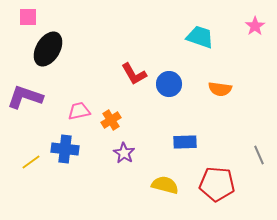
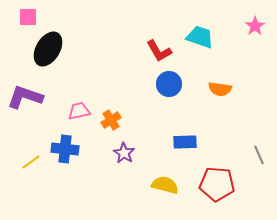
red L-shape: moved 25 px right, 23 px up
